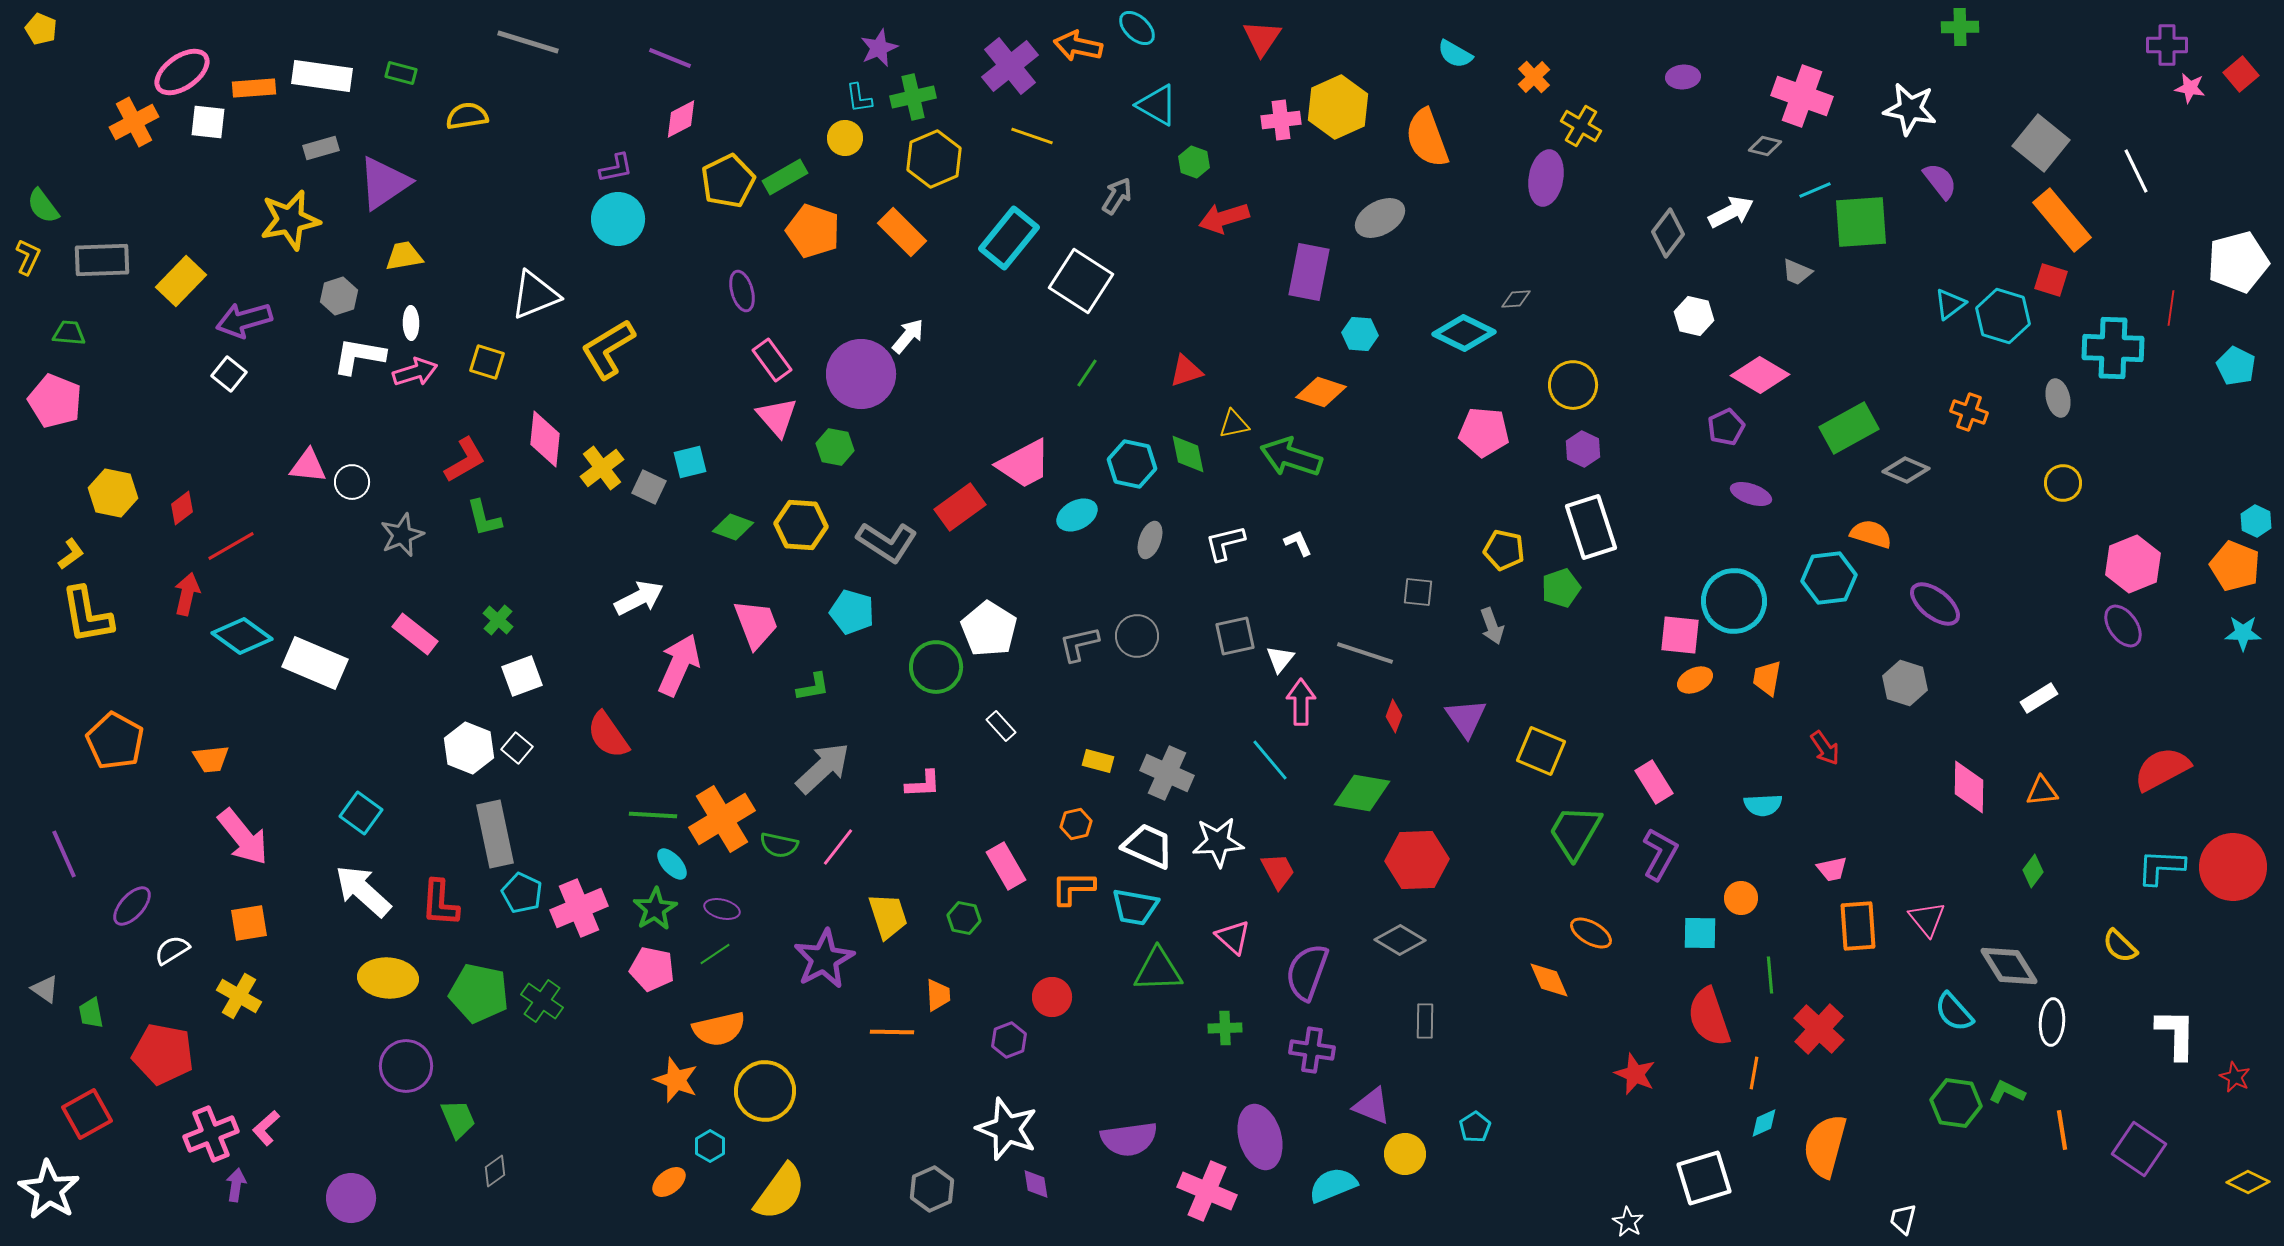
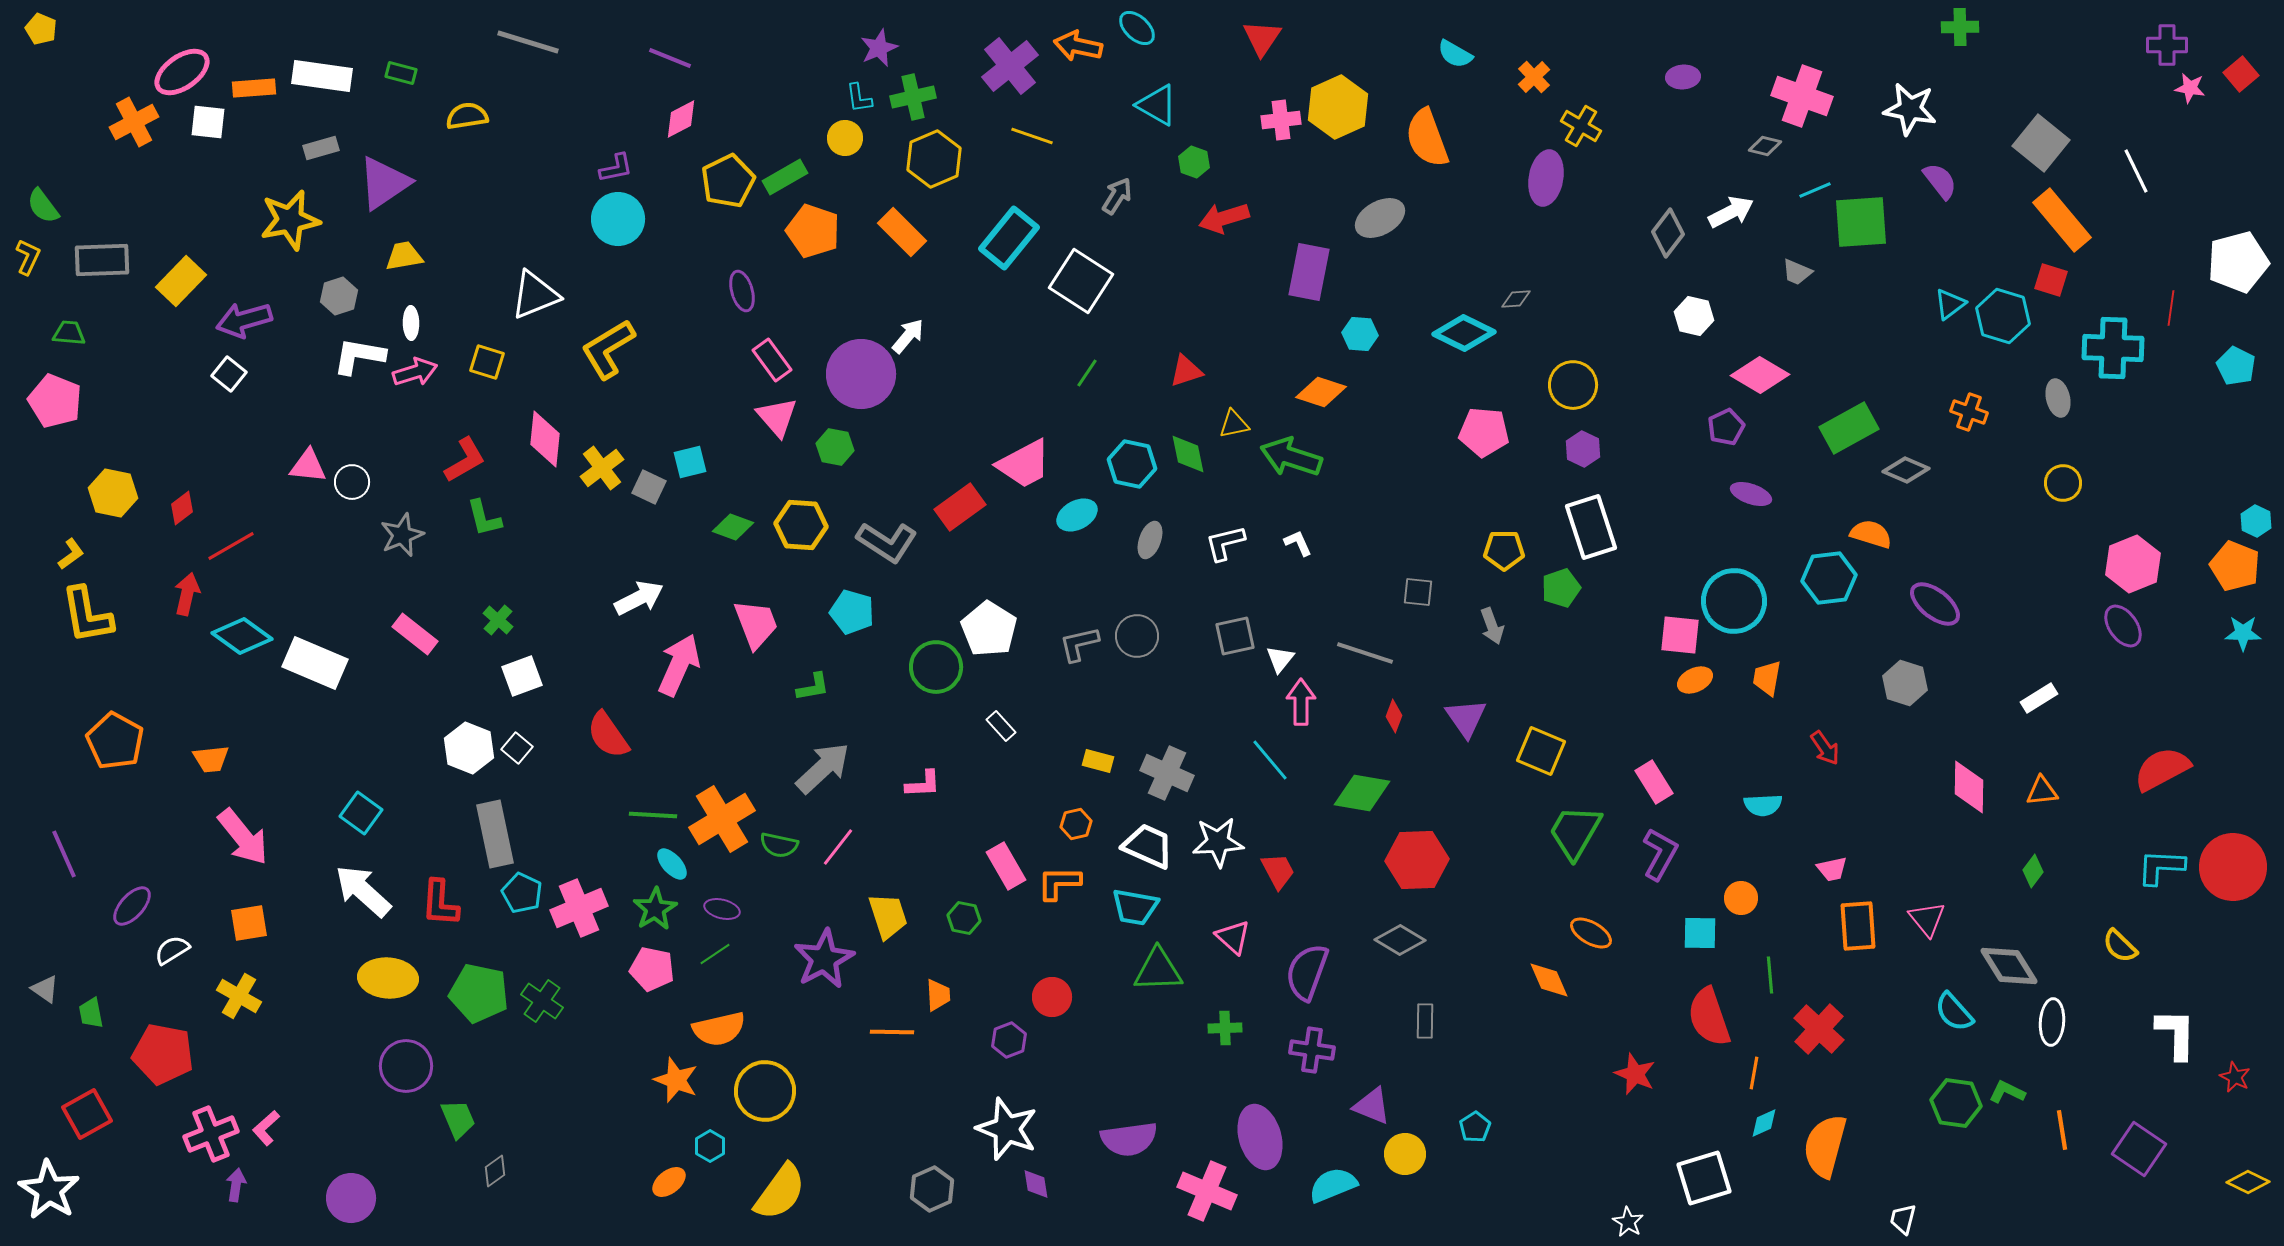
yellow pentagon at (1504, 550): rotated 12 degrees counterclockwise
orange L-shape at (1073, 888): moved 14 px left, 5 px up
